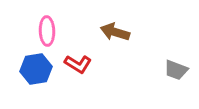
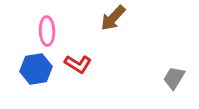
brown arrow: moved 2 px left, 14 px up; rotated 64 degrees counterclockwise
gray trapezoid: moved 2 px left, 8 px down; rotated 100 degrees clockwise
